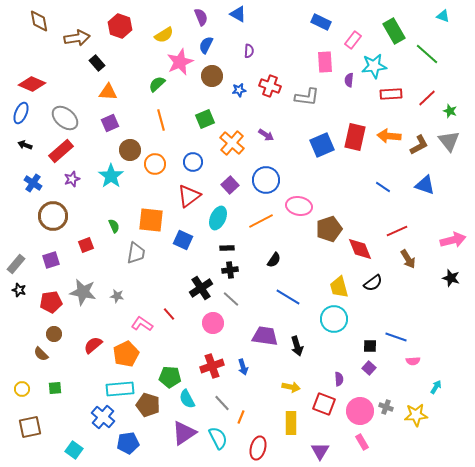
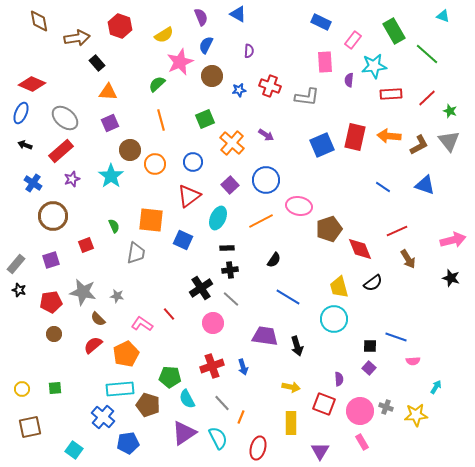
brown semicircle at (41, 354): moved 57 px right, 35 px up
